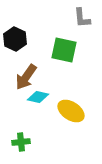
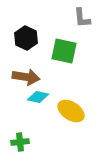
black hexagon: moved 11 px right, 1 px up
green square: moved 1 px down
brown arrow: rotated 116 degrees counterclockwise
green cross: moved 1 px left
